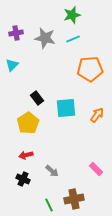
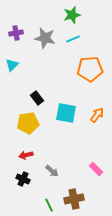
cyan square: moved 5 px down; rotated 15 degrees clockwise
yellow pentagon: rotated 25 degrees clockwise
